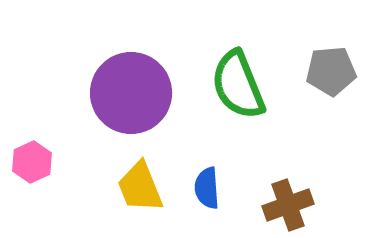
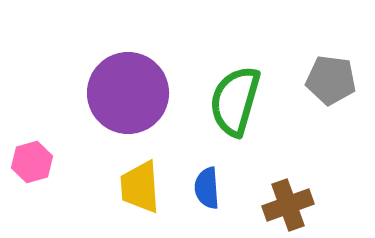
gray pentagon: moved 9 px down; rotated 12 degrees clockwise
green semicircle: moved 3 px left, 16 px down; rotated 38 degrees clockwise
purple circle: moved 3 px left
pink hexagon: rotated 9 degrees clockwise
yellow trapezoid: rotated 18 degrees clockwise
